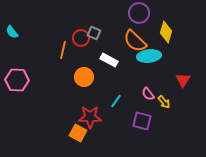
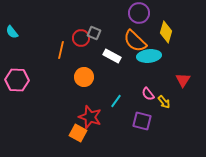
orange line: moved 2 px left
white rectangle: moved 3 px right, 4 px up
red star: rotated 20 degrees clockwise
